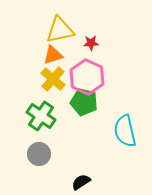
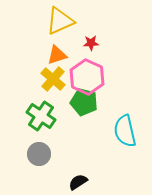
yellow triangle: moved 9 px up; rotated 12 degrees counterclockwise
orange triangle: moved 4 px right
black semicircle: moved 3 px left
